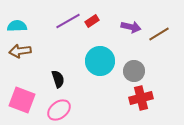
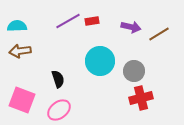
red rectangle: rotated 24 degrees clockwise
